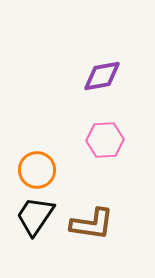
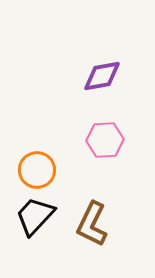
black trapezoid: rotated 9 degrees clockwise
brown L-shape: rotated 108 degrees clockwise
